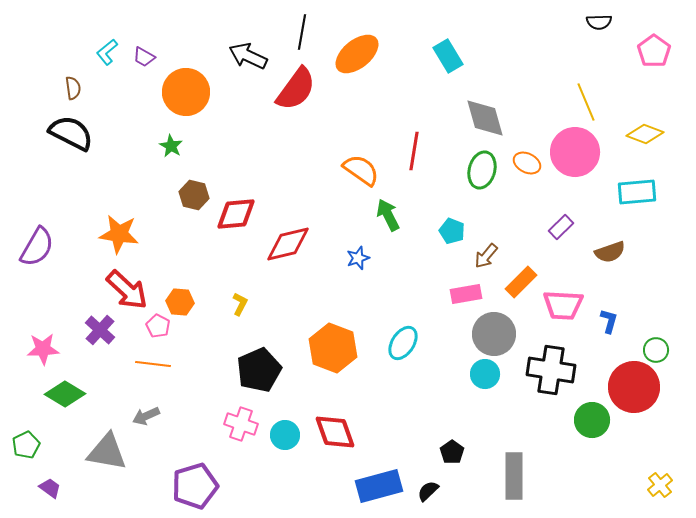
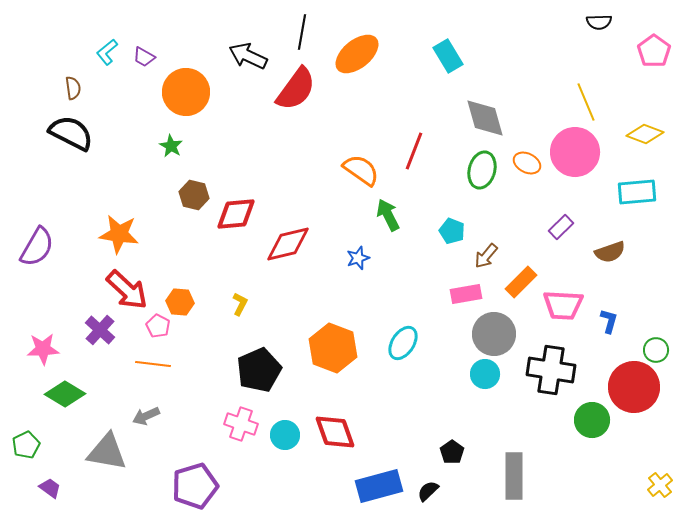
red line at (414, 151): rotated 12 degrees clockwise
